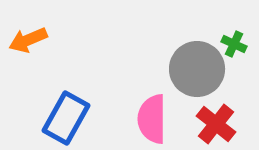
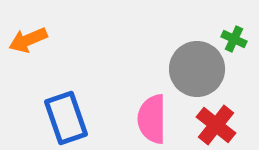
green cross: moved 5 px up
blue rectangle: rotated 48 degrees counterclockwise
red cross: moved 1 px down
